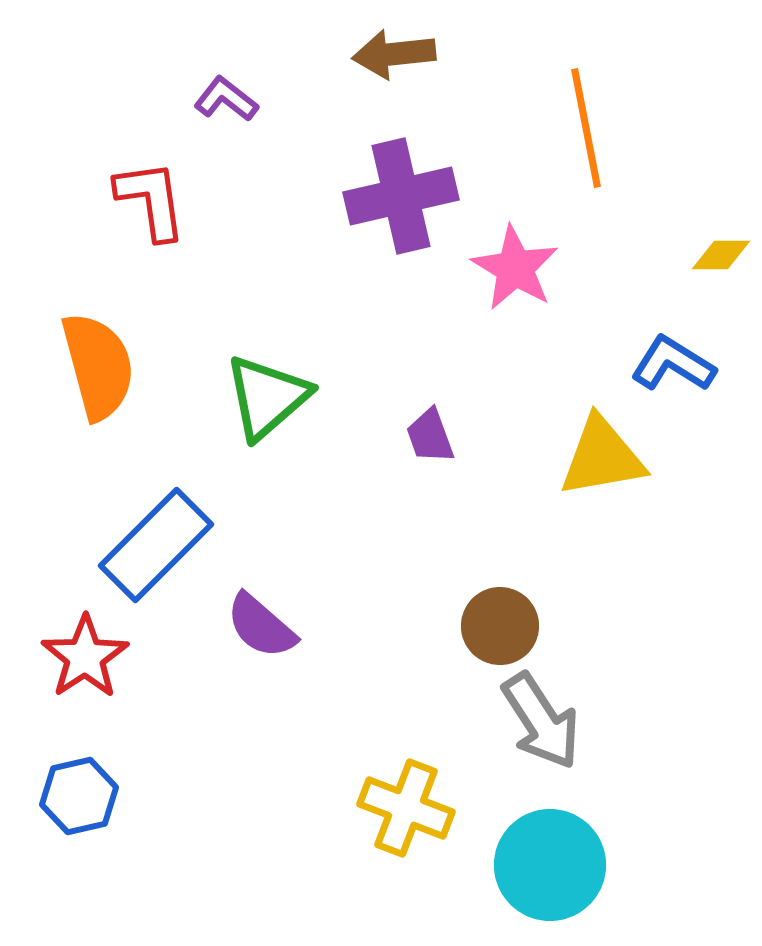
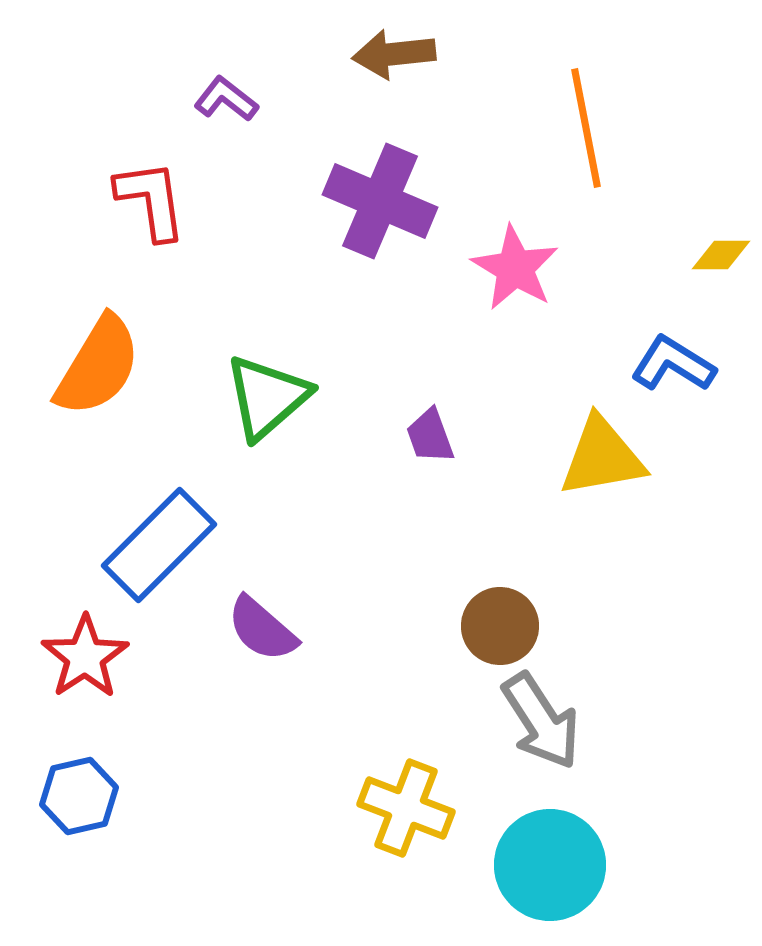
purple cross: moved 21 px left, 5 px down; rotated 36 degrees clockwise
orange semicircle: rotated 46 degrees clockwise
blue rectangle: moved 3 px right
purple semicircle: moved 1 px right, 3 px down
